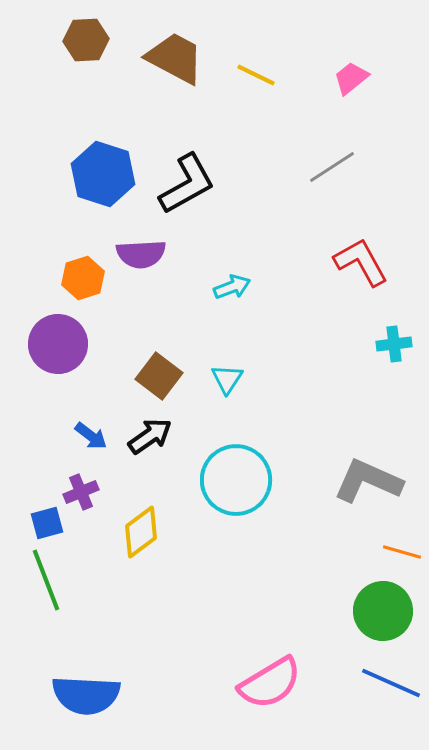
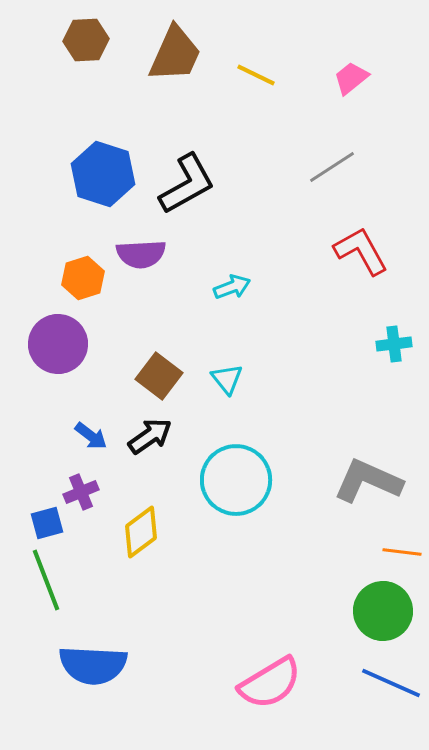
brown trapezoid: moved 4 px up; rotated 86 degrees clockwise
red L-shape: moved 11 px up
cyan triangle: rotated 12 degrees counterclockwise
orange line: rotated 9 degrees counterclockwise
blue semicircle: moved 7 px right, 30 px up
